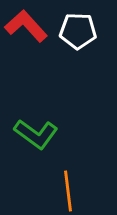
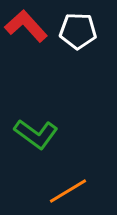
orange line: rotated 66 degrees clockwise
